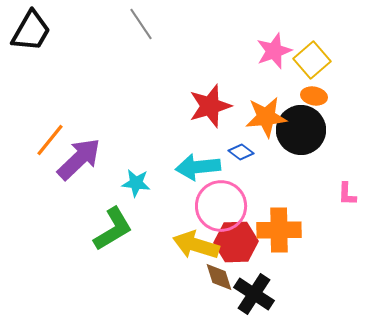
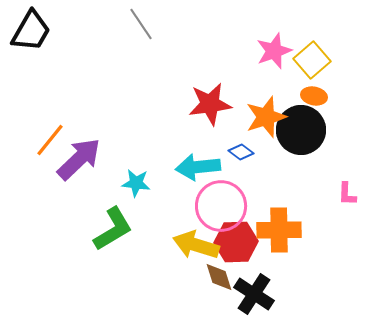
red star: moved 2 px up; rotated 9 degrees clockwise
orange star: rotated 12 degrees counterclockwise
